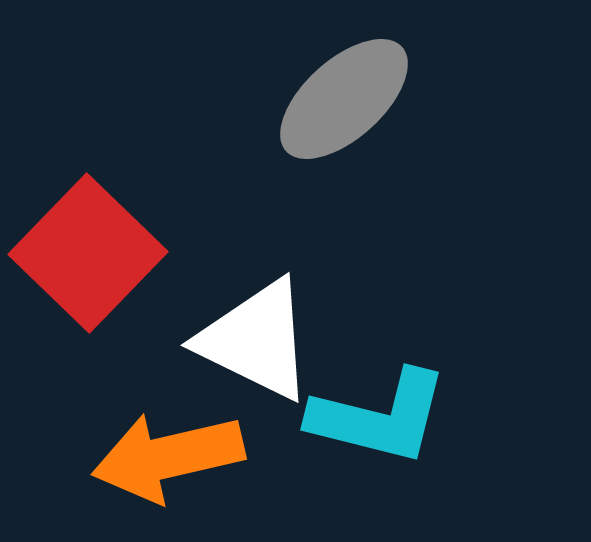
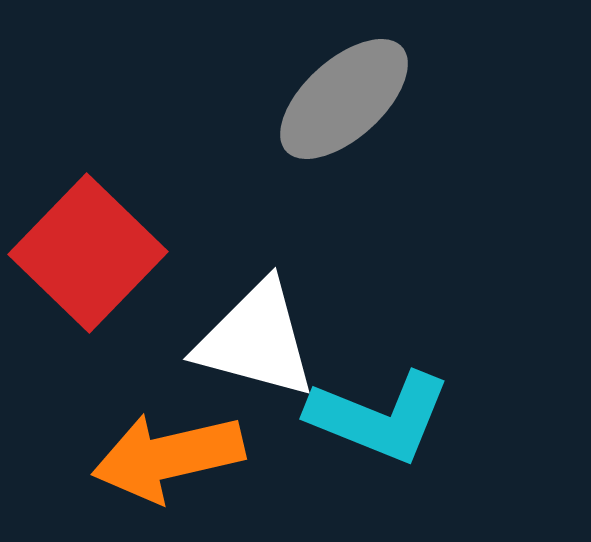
white triangle: rotated 11 degrees counterclockwise
cyan L-shape: rotated 8 degrees clockwise
